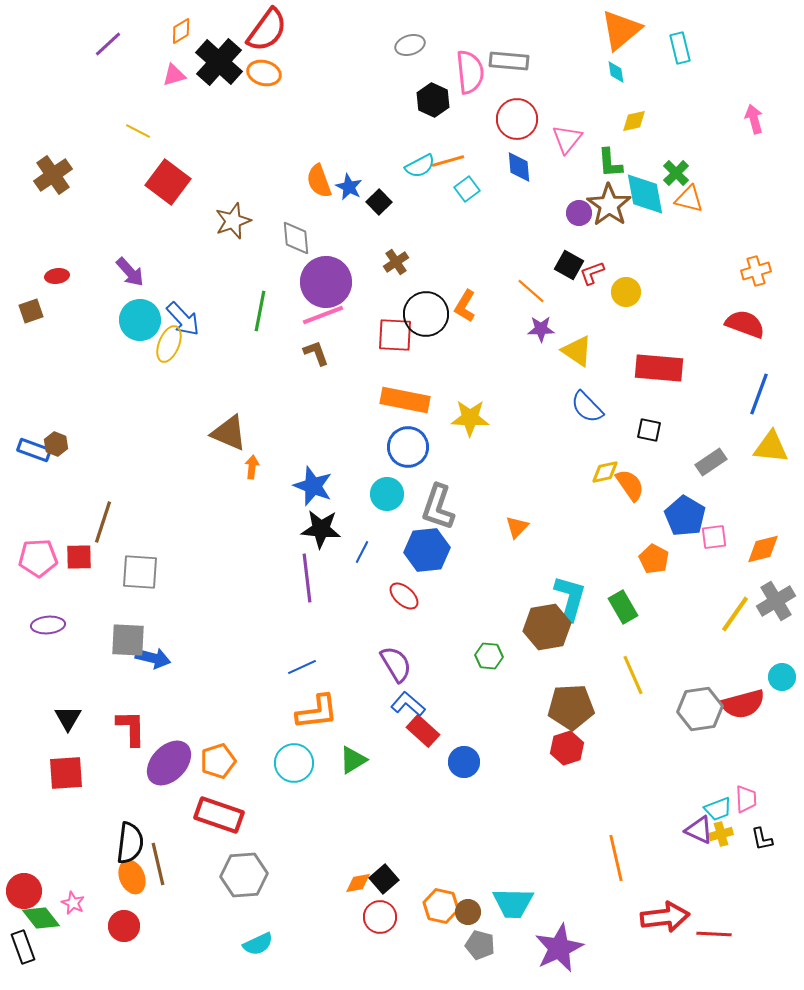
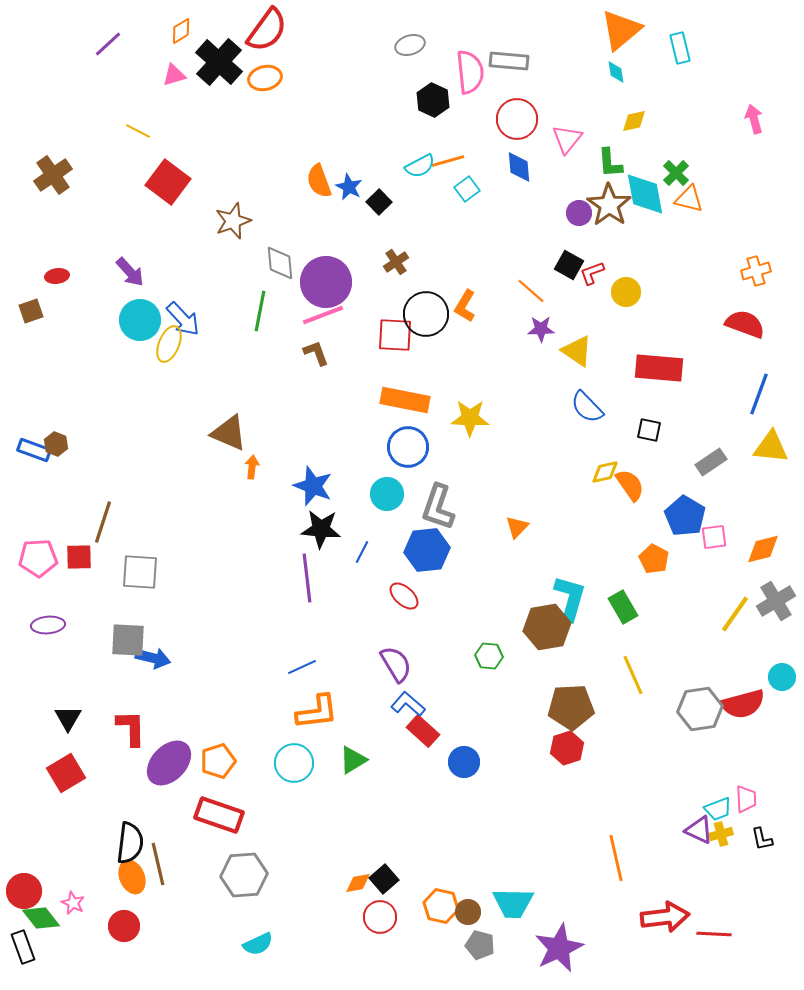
orange ellipse at (264, 73): moved 1 px right, 5 px down; rotated 28 degrees counterclockwise
gray diamond at (296, 238): moved 16 px left, 25 px down
red square at (66, 773): rotated 27 degrees counterclockwise
